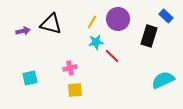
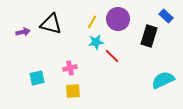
purple arrow: moved 1 px down
cyan square: moved 7 px right
yellow square: moved 2 px left, 1 px down
